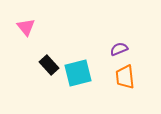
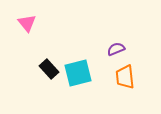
pink triangle: moved 1 px right, 4 px up
purple semicircle: moved 3 px left
black rectangle: moved 4 px down
